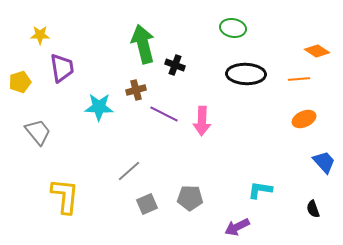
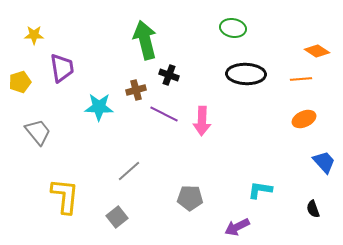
yellow star: moved 6 px left
green arrow: moved 2 px right, 4 px up
black cross: moved 6 px left, 10 px down
orange line: moved 2 px right
gray square: moved 30 px left, 13 px down; rotated 15 degrees counterclockwise
